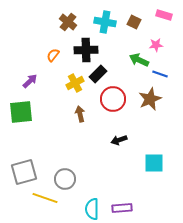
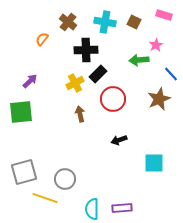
pink star: rotated 24 degrees counterclockwise
orange semicircle: moved 11 px left, 16 px up
green arrow: rotated 30 degrees counterclockwise
blue line: moved 11 px right; rotated 28 degrees clockwise
brown star: moved 9 px right
